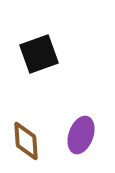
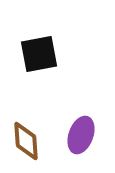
black square: rotated 9 degrees clockwise
